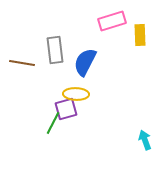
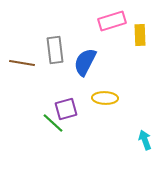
yellow ellipse: moved 29 px right, 4 px down
green line: rotated 75 degrees counterclockwise
